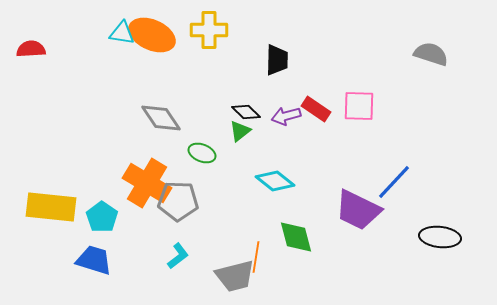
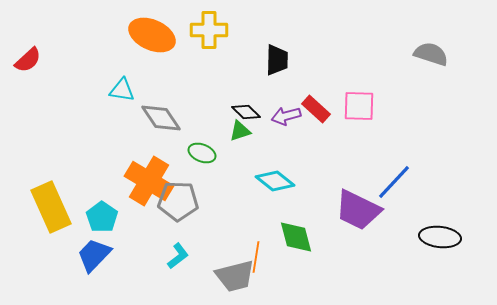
cyan triangle: moved 57 px down
red semicircle: moved 3 px left, 11 px down; rotated 140 degrees clockwise
red rectangle: rotated 8 degrees clockwise
green triangle: rotated 20 degrees clockwise
orange cross: moved 2 px right, 2 px up
yellow rectangle: rotated 60 degrees clockwise
blue trapezoid: moved 5 px up; rotated 63 degrees counterclockwise
